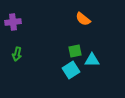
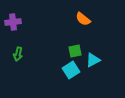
green arrow: moved 1 px right
cyan triangle: moved 1 px right; rotated 28 degrees counterclockwise
